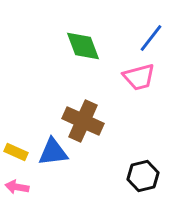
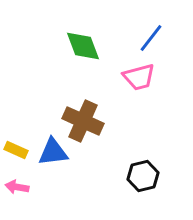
yellow rectangle: moved 2 px up
